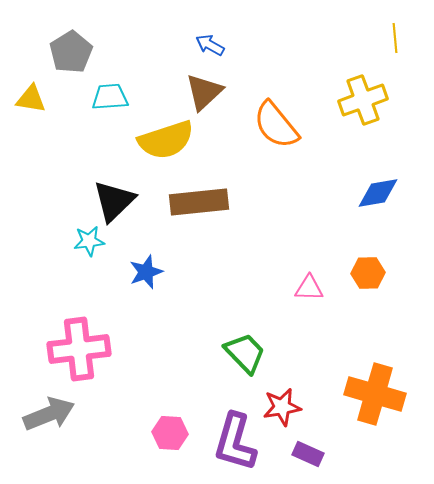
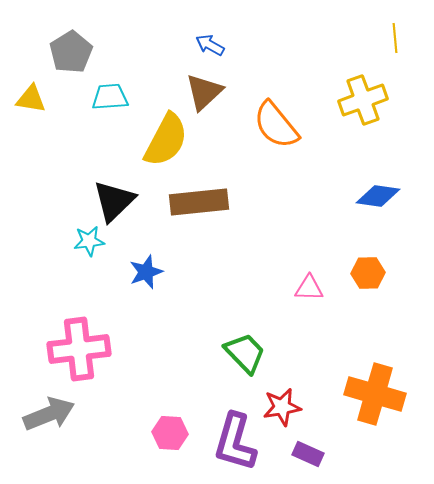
yellow semicircle: rotated 44 degrees counterclockwise
blue diamond: moved 3 px down; rotated 18 degrees clockwise
